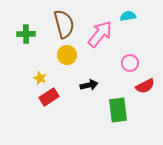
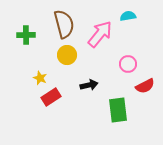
green cross: moved 1 px down
pink circle: moved 2 px left, 1 px down
red rectangle: moved 2 px right
